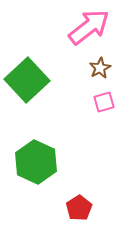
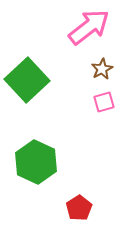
brown star: moved 2 px right, 1 px down
